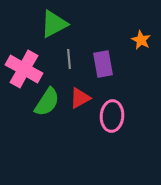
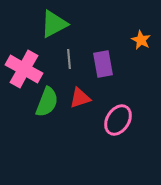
red triangle: rotated 10 degrees clockwise
green semicircle: rotated 12 degrees counterclockwise
pink ellipse: moved 6 px right, 4 px down; rotated 28 degrees clockwise
